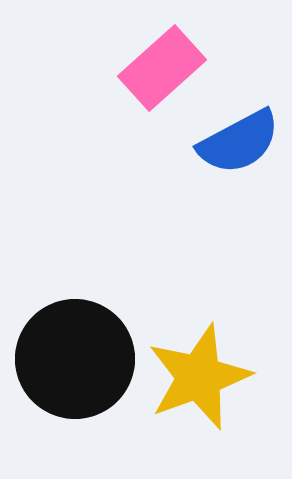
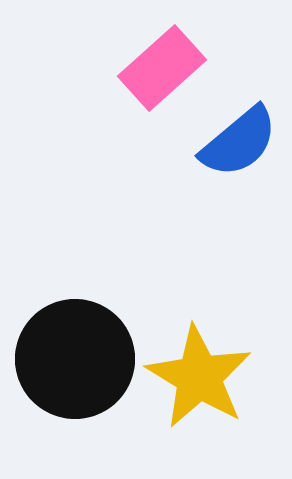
blue semicircle: rotated 12 degrees counterclockwise
yellow star: rotated 21 degrees counterclockwise
